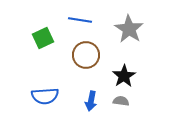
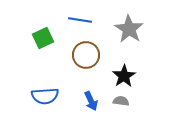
blue arrow: rotated 36 degrees counterclockwise
